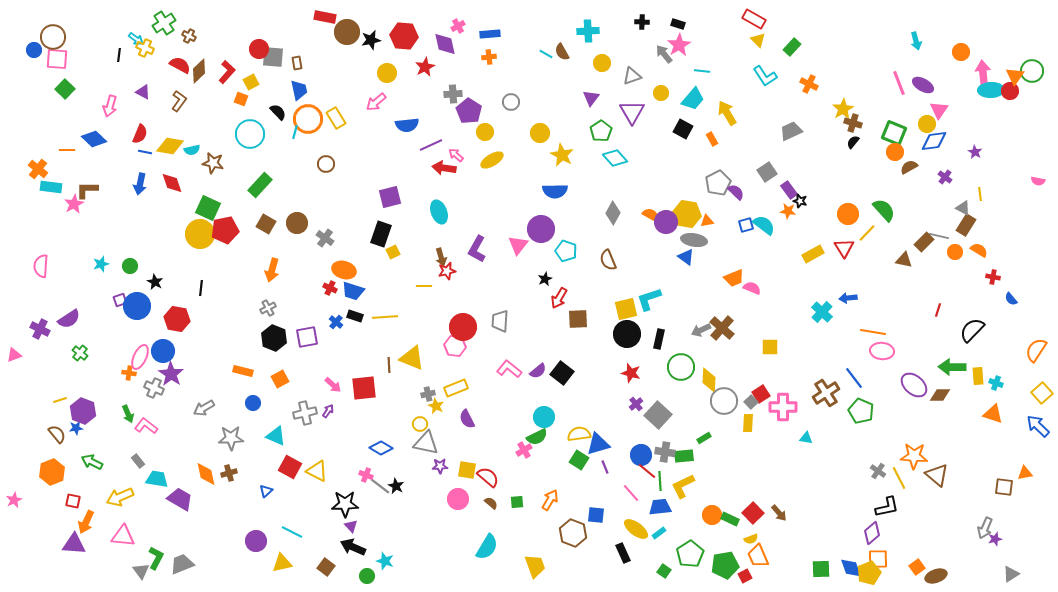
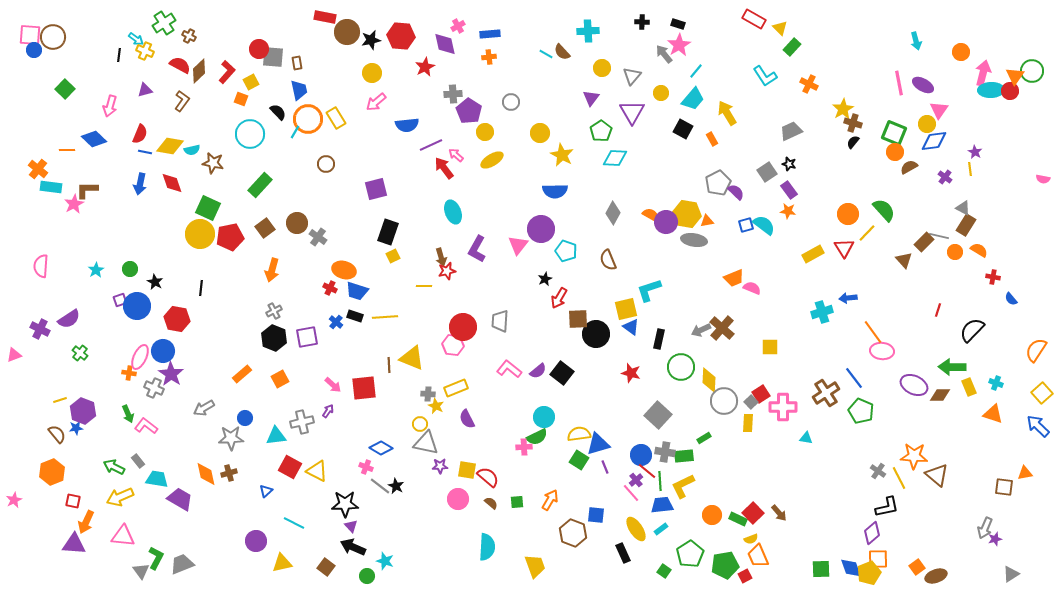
red hexagon at (404, 36): moved 3 px left
yellow triangle at (758, 40): moved 22 px right, 12 px up
yellow cross at (145, 48): moved 3 px down
brown semicircle at (562, 52): rotated 12 degrees counterclockwise
pink square at (57, 59): moved 27 px left, 24 px up
yellow circle at (602, 63): moved 5 px down
cyan line at (702, 71): moved 6 px left; rotated 56 degrees counterclockwise
yellow circle at (387, 73): moved 15 px left
pink arrow at (983, 73): rotated 20 degrees clockwise
gray triangle at (632, 76): rotated 30 degrees counterclockwise
pink line at (899, 83): rotated 10 degrees clockwise
purple triangle at (143, 92): moved 2 px right, 2 px up; rotated 42 degrees counterclockwise
brown L-shape at (179, 101): moved 3 px right
cyan line at (295, 132): rotated 16 degrees clockwise
cyan diamond at (615, 158): rotated 45 degrees counterclockwise
red arrow at (444, 168): rotated 45 degrees clockwise
pink semicircle at (1038, 181): moved 5 px right, 2 px up
yellow line at (980, 194): moved 10 px left, 25 px up
purple square at (390, 197): moved 14 px left, 8 px up
black star at (800, 201): moved 11 px left, 37 px up
cyan ellipse at (439, 212): moved 14 px right
brown square at (266, 224): moved 1 px left, 4 px down; rotated 24 degrees clockwise
red pentagon at (225, 230): moved 5 px right, 7 px down
black rectangle at (381, 234): moved 7 px right, 2 px up
gray cross at (325, 238): moved 7 px left, 1 px up
yellow square at (393, 252): moved 4 px down
blue triangle at (686, 257): moved 55 px left, 70 px down
brown triangle at (904, 260): rotated 36 degrees clockwise
cyan star at (101, 264): moved 5 px left, 6 px down; rotated 14 degrees counterclockwise
green circle at (130, 266): moved 3 px down
blue trapezoid at (353, 291): moved 4 px right
cyan L-shape at (649, 299): moved 9 px up
gray cross at (268, 308): moved 6 px right, 3 px down
cyan cross at (822, 312): rotated 30 degrees clockwise
orange line at (873, 332): rotated 45 degrees clockwise
black circle at (627, 334): moved 31 px left
pink hexagon at (455, 346): moved 2 px left, 1 px up
orange rectangle at (243, 371): moved 1 px left, 3 px down; rotated 54 degrees counterclockwise
yellow rectangle at (978, 376): moved 9 px left, 11 px down; rotated 18 degrees counterclockwise
purple ellipse at (914, 385): rotated 16 degrees counterclockwise
gray cross at (428, 394): rotated 16 degrees clockwise
blue circle at (253, 403): moved 8 px left, 15 px down
purple cross at (636, 404): moved 76 px down
gray cross at (305, 413): moved 3 px left, 9 px down
cyan triangle at (276, 436): rotated 30 degrees counterclockwise
pink cross at (524, 450): moved 3 px up; rotated 28 degrees clockwise
green arrow at (92, 462): moved 22 px right, 5 px down
pink cross at (366, 475): moved 8 px up
blue trapezoid at (660, 507): moved 2 px right, 2 px up
green rectangle at (730, 519): moved 8 px right
yellow ellipse at (636, 529): rotated 20 degrees clockwise
cyan line at (292, 532): moved 2 px right, 9 px up
cyan rectangle at (659, 533): moved 2 px right, 4 px up
cyan semicircle at (487, 547): rotated 28 degrees counterclockwise
